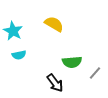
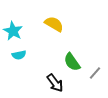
green semicircle: rotated 60 degrees clockwise
